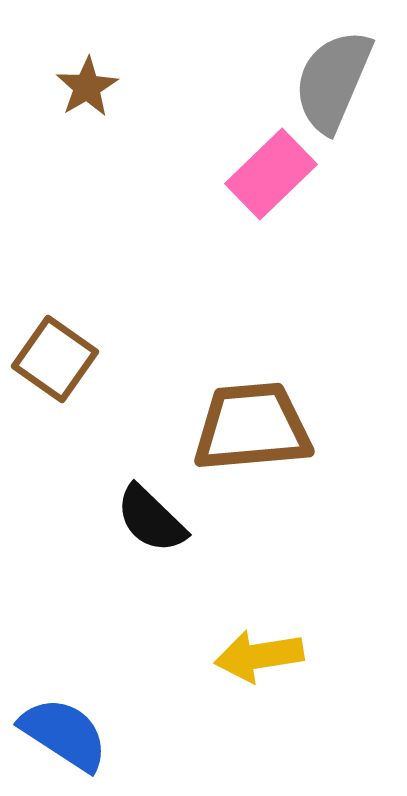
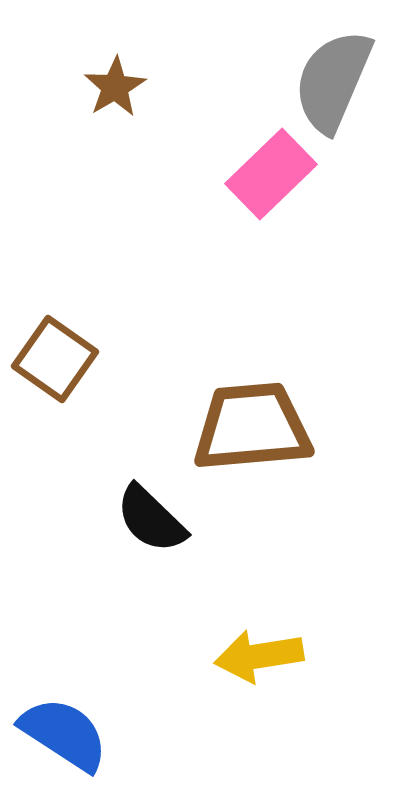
brown star: moved 28 px right
